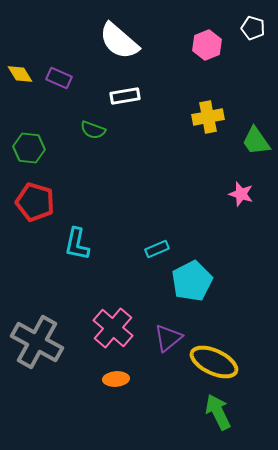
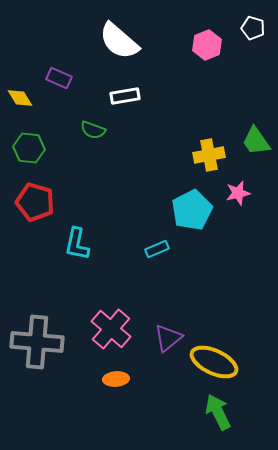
yellow diamond: moved 24 px down
yellow cross: moved 1 px right, 38 px down
pink star: moved 3 px left, 1 px up; rotated 30 degrees counterclockwise
cyan pentagon: moved 71 px up
pink cross: moved 2 px left, 1 px down
gray cross: rotated 24 degrees counterclockwise
